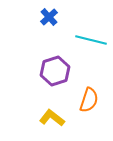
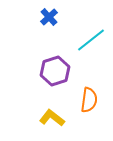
cyan line: rotated 52 degrees counterclockwise
orange semicircle: rotated 10 degrees counterclockwise
